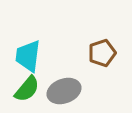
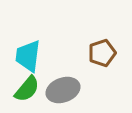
gray ellipse: moved 1 px left, 1 px up
